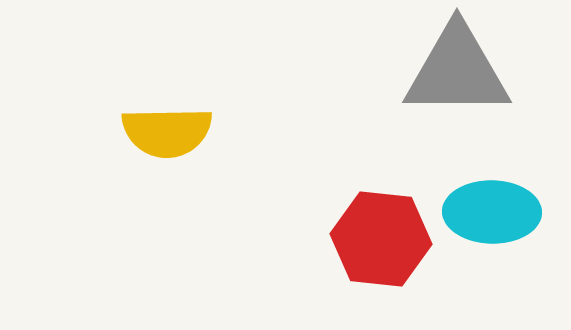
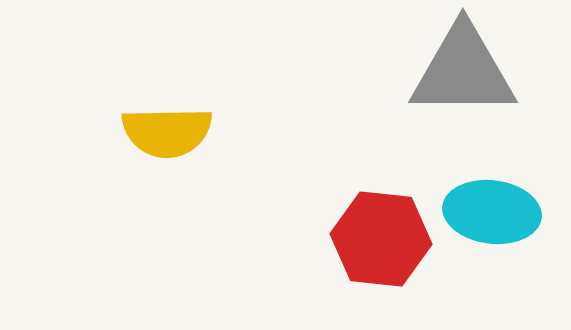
gray triangle: moved 6 px right
cyan ellipse: rotated 6 degrees clockwise
